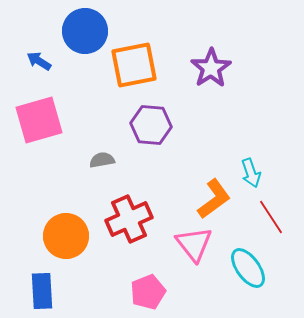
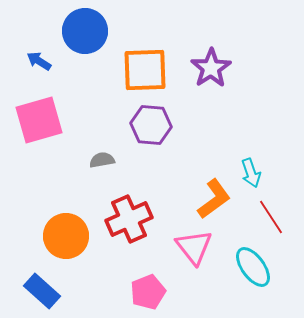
orange square: moved 11 px right, 5 px down; rotated 9 degrees clockwise
pink triangle: moved 3 px down
cyan ellipse: moved 5 px right, 1 px up
blue rectangle: rotated 45 degrees counterclockwise
